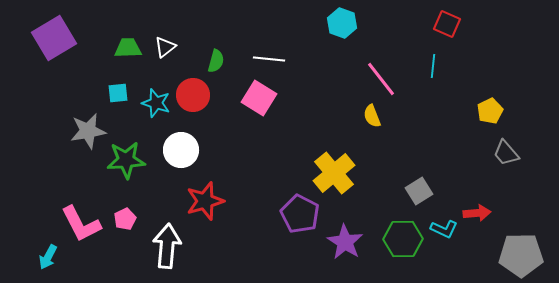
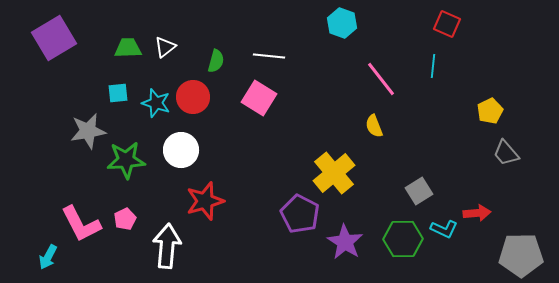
white line: moved 3 px up
red circle: moved 2 px down
yellow semicircle: moved 2 px right, 10 px down
